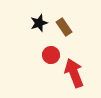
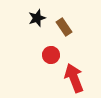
black star: moved 2 px left, 5 px up
red arrow: moved 5 px down
